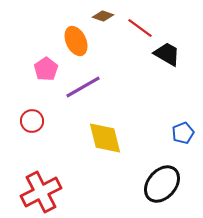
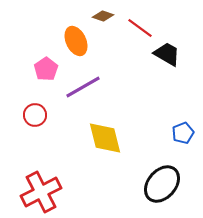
red circle: moved 3 px right, 6 px up
